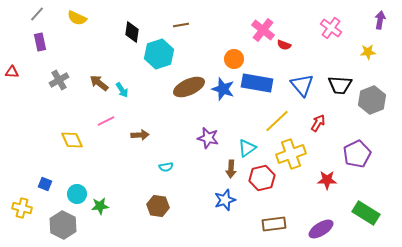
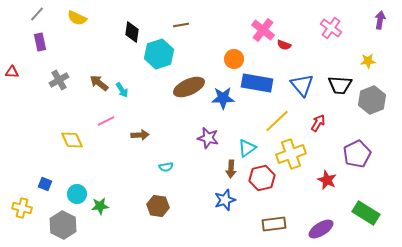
yellow star at (368, 52): moved 9 px down
blue star at (223, 89): moved 9 px down; rotated 20 degrees counterclockwise
red star at (327, 180): rotated 24 degrees clockwise
